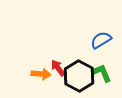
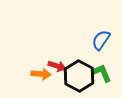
blue semicircle: rotated 25 degrees counterclockwise
red arrow: moved 1 px left, 2 px up; rotated 144 degrees clockwise
